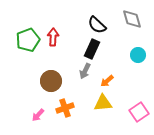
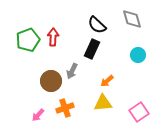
gray arrow: moved 13 px left
